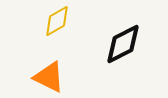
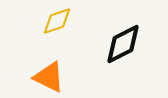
yellow diamond: rotated 12 degrees clockwise
